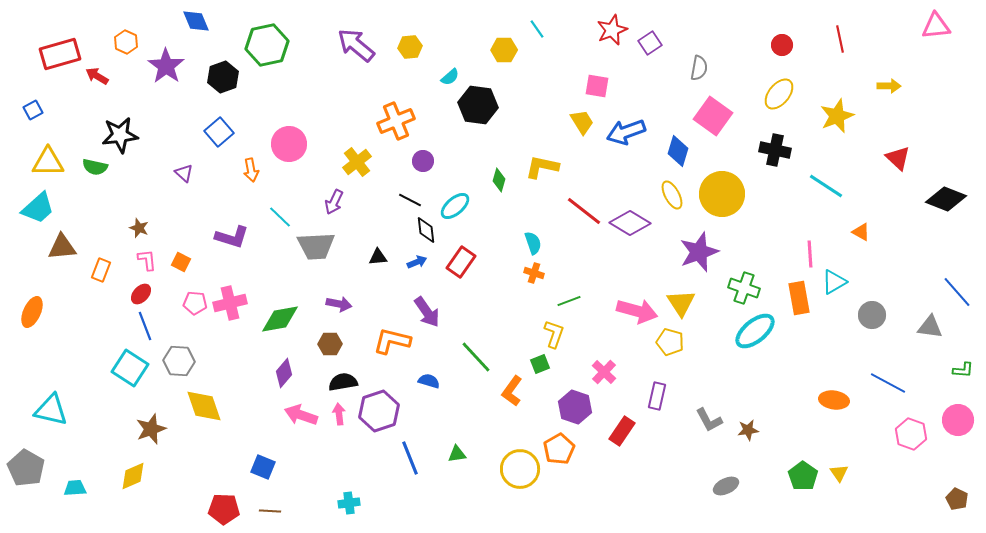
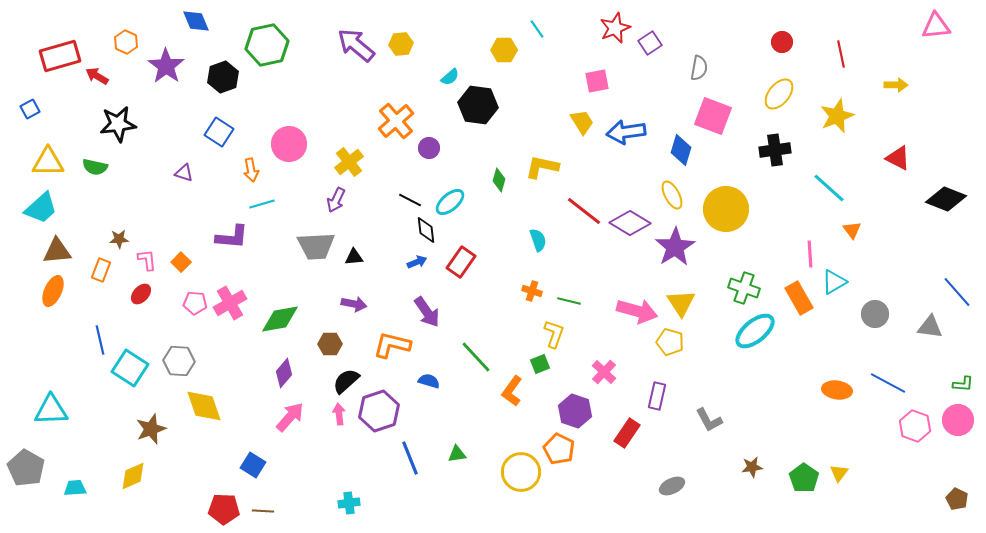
red star at (612, 30): moved 3 px right, 2 px up
red line at (840, 39): moved 1 px right, 15 px down
red circle at (782, 45): moved 3 px up
yellow hexagon at (410, 47): moved 9 px left, 3 px up
red rectangle at (60, 54): moved 2 px down
pink square at (597, 86): moved 5 px up; rotated 20 degrees counterclockwise
yellow arrow at (889, 86): moved 7 px right, 1 px up
blue square at (33, 110): moved 3 px left, 1 px up
pink square at (713, 116): rotated 15 degrees counterclockwise
orange cross at (396, 121): rotated 18 degrees counterclockwise
blue square at (219, 132): rotated 16 degrees counterclockwise
blue arrow at (626, 132): rotated 12 degrees clockwise
black star at (120, 135): moved 2 px left, 11 px up
black cross at (775, 150): rotated 20 degrees counterclockwise
blue diamond at (678, 151): moved 3 px right, 1 px up
red triangle at (898, 158): rotated 16 degrees counterclockwise
purple circle at (423, 161): moved 6 px right, 13 px up
yellow cross at (357, 162): moved 8 px left
purple triangle at (184, 173): rotated 24 degrees counterclockwise
cyan line at (826, 186): moved 3 px right, 2 px down; rotated 9 degrees clockwise
yellow circle at (722, 194): moved 4 px right, 15 px down
purple arrow at (334, 202): moved 2 px right, 2 px up
cyan ellipse at (455, 206): moved 5 px left, 4 px up
cyan trapezoid at (38, 208): moved 3 px right
cyan line at (280, 217): moved 18 px left, 13 px up; rotated 60 degrees counterclockwise
brown star at (139, 228): moved 20 px left, 11 px down; rotated 24 degrees counterclockwise
orange triangle at (861, 232): moved 9 px left, 2 px up; rotated 24 degrees clockwise
purple L-shape at (232, 237): rotated 12 degrees counterclockwise
cyan semicircle at (533, 243): moved 5 px right, 3 px up
brown triangle at (62, 247): moved 5 px left, 4 px down
purple star at (699, 252): moved 24 px left, 5 px up; rotated 12 degrees counterclockwise
black triangle at (378, 257): moved 24 px left
orange square at (181, 262): rotated 18 degrees clockwise
orange cross at (534, 273): moved 2 px left, 18 px down
orange rectangle at (799, 298): rotated 20 degrees counterclockwise
green line at (569, 301): rotated 35 degrees clockwise
pink cross at (230, 303): rotated 16 degrees counterclockwise
purple arrow at (339, 304): moved 15 px right
orange ellipse at (32, 312): moved 21 px right, 21 px up
gray circle at (872, 315): moved 3 px right, 1 px up
blue line at (145, 326): moved 45 px left, 14 px down; rotated 8 degrees clockwise
orange L-shape at (392, 341): moved 4 px down
green L-shape at (963, 370): moved 14 px down
black semicircle at (343, 382): moved 3 px right, 1 px up; rotated 32 degrees counterclockwise
orange ellipse at (834, 400): moved 3 px right, 10 px up
purple hexagon at (575, 407): moved 4 px down
cyan triangle at (51, 410): rotated 15 degrees counterclockwise
pink arrow at (301, 415): moved 11 px left, 2 px down; rotated 112 degrees clockwise
brown star at (748, 430): moved 4 px right, 37 px down
red rectangle at (622, 431): moved 5 px right, 2 px down
pink hexagon at (911, 434): moved 4 px right, 8 px up
orange pentagon at (559, 449): rotated 16 degrees counterclockwise
blue square at (263, 467): moved 10 px left, 2 px up; rotated 10 degrees clockwise
yellow circle at (520, 469): moved 1 px right, 3 px down
yellow triangle at (839, 473): rotated 12 degrees clockwise
green pentagon at (803, 476): moved 1 px right, 2 px down
gray ellipse at (726, 486): moved 54 px left
brown line at (270, 511): moved 7 px left
